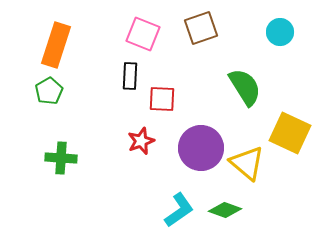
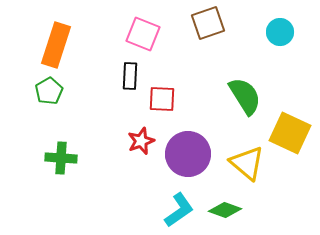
brown square: moved 7 px right, 5 px up
green semicircle: moved 9 px down
purple circle: moved 13 px left, 6 px down
